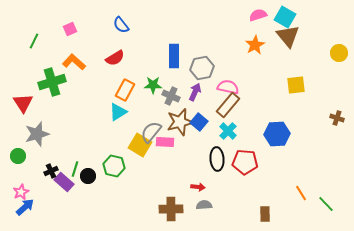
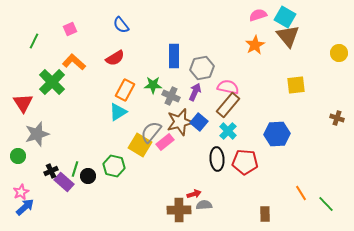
green cross at (52, 82): rotated 28 degrees counterclockwise
pink rectangle at (165, 142): rotated 42 degrees counterclockwise
red arrow at (198, 187): moved 4 px left, 7 px down; rotated 24 degrees counterclockwise
brown cross at (171, 209): moved 8 px right, 1 px down
